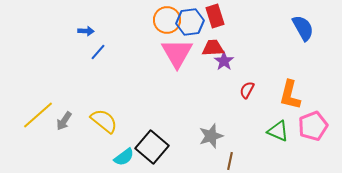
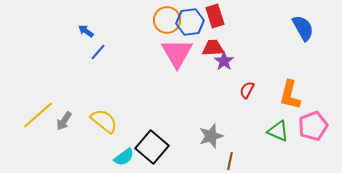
blue arrow: rotated 147 degrees counterclockwise
